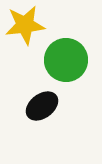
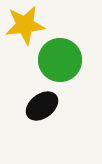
green circle: moved 6 px left
